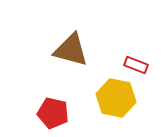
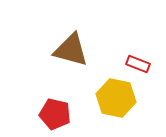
red rectangle: moved 2 px right, 1 px up
red pentagon: moved 2 px right, 1 px down
